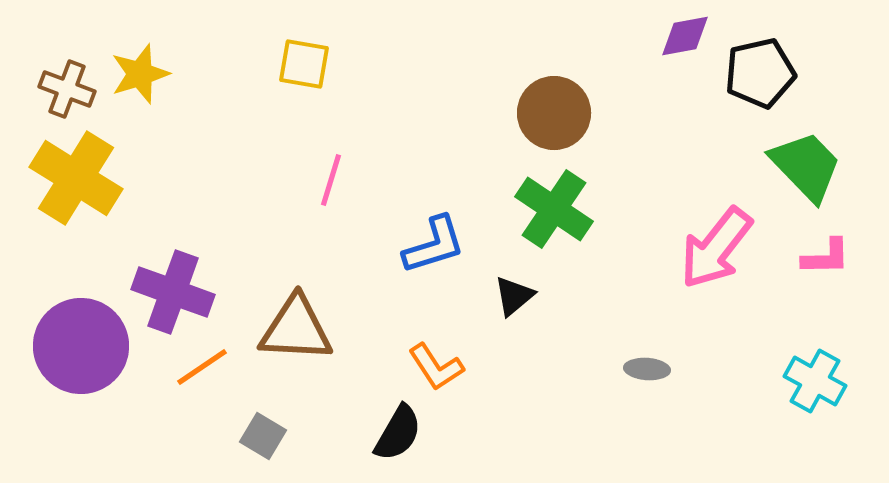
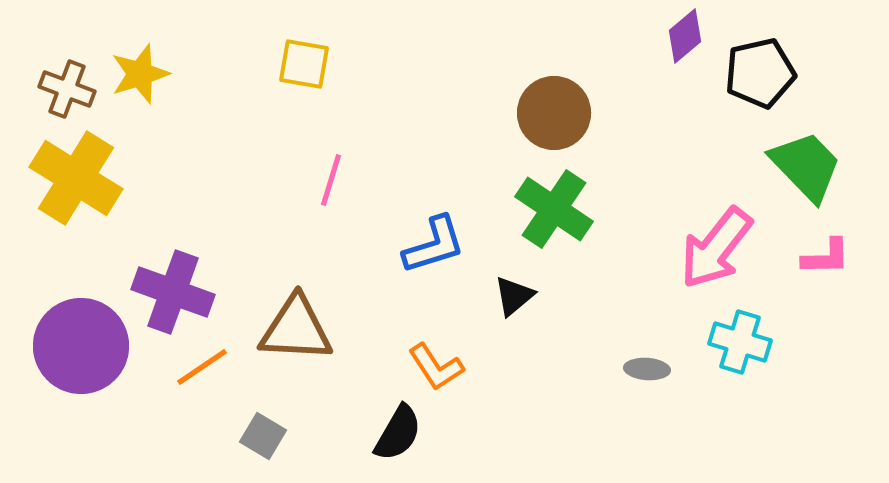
purple diamond: rotated 30 degrees counterclockwise
cyan cross: moved 75 px left, 39 px up; rotated 12 degrees counterclockwise
